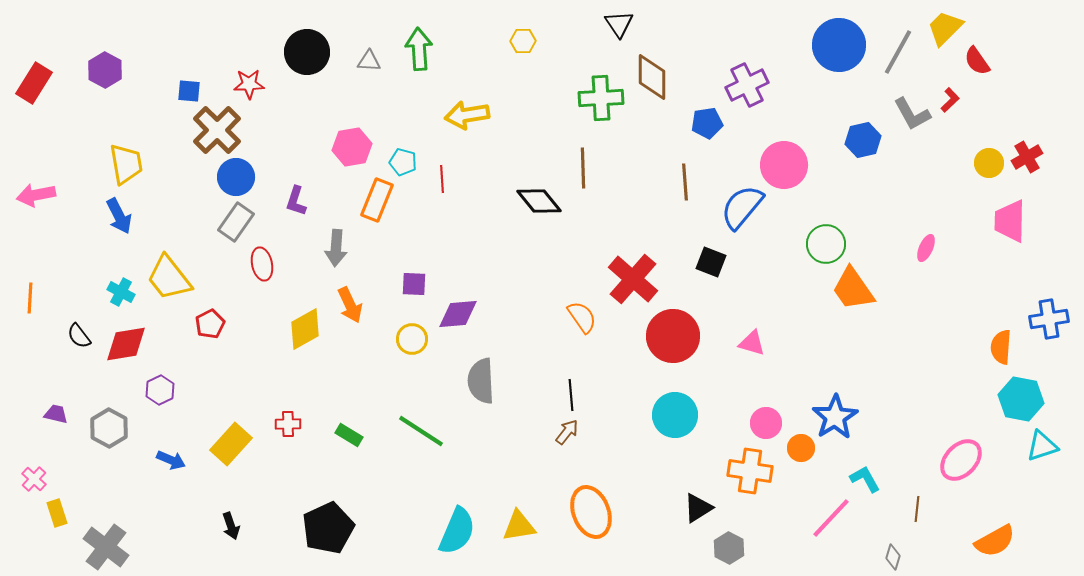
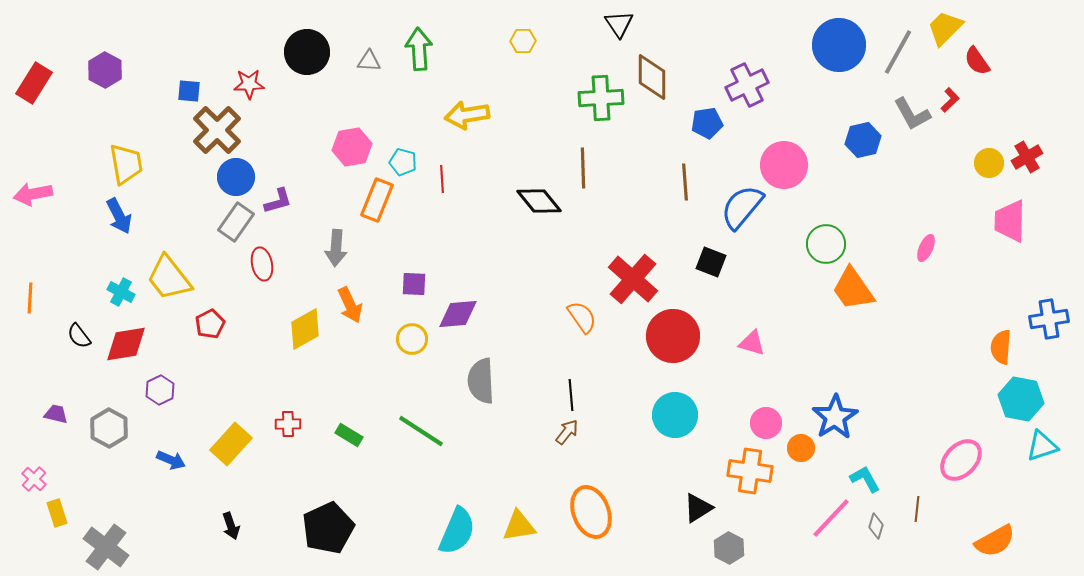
pink arrow at (36, 195): moved 3 px left, 1 px up
purple L-shape at (296, 201): moved 18 px left; rotated 124 degrees counterclockwise
gray diamond at (893, 557): moved 17 px left, 31 px up
